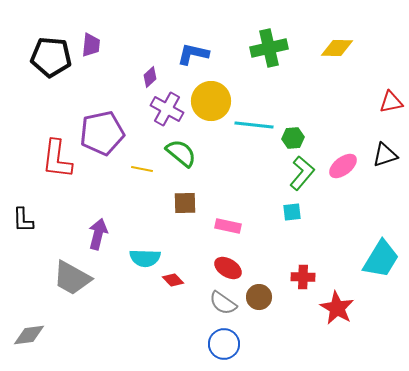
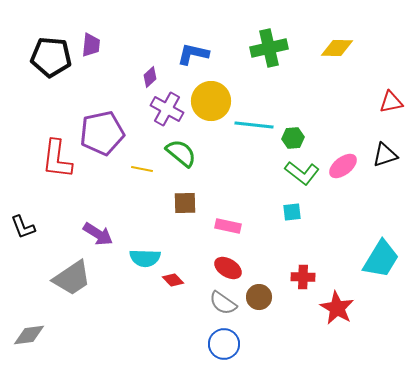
green L-shape: rotated 88 degrees clockwise
black L-shape: moved 7 px down; rotated 20 degrees counterclockwise
purple arrow: rotated 108 degrees clockwise
gray trapezoid: rotated 63 degrees counterclockwise
